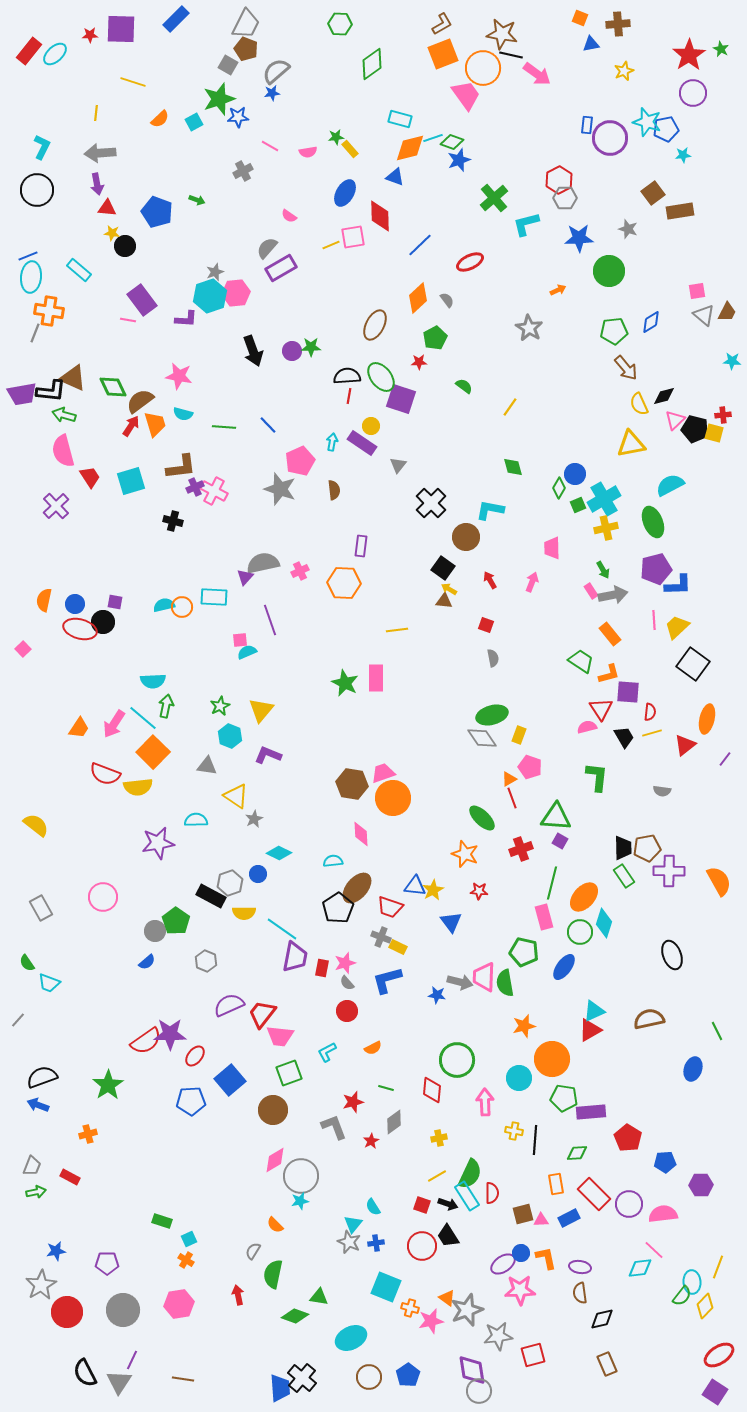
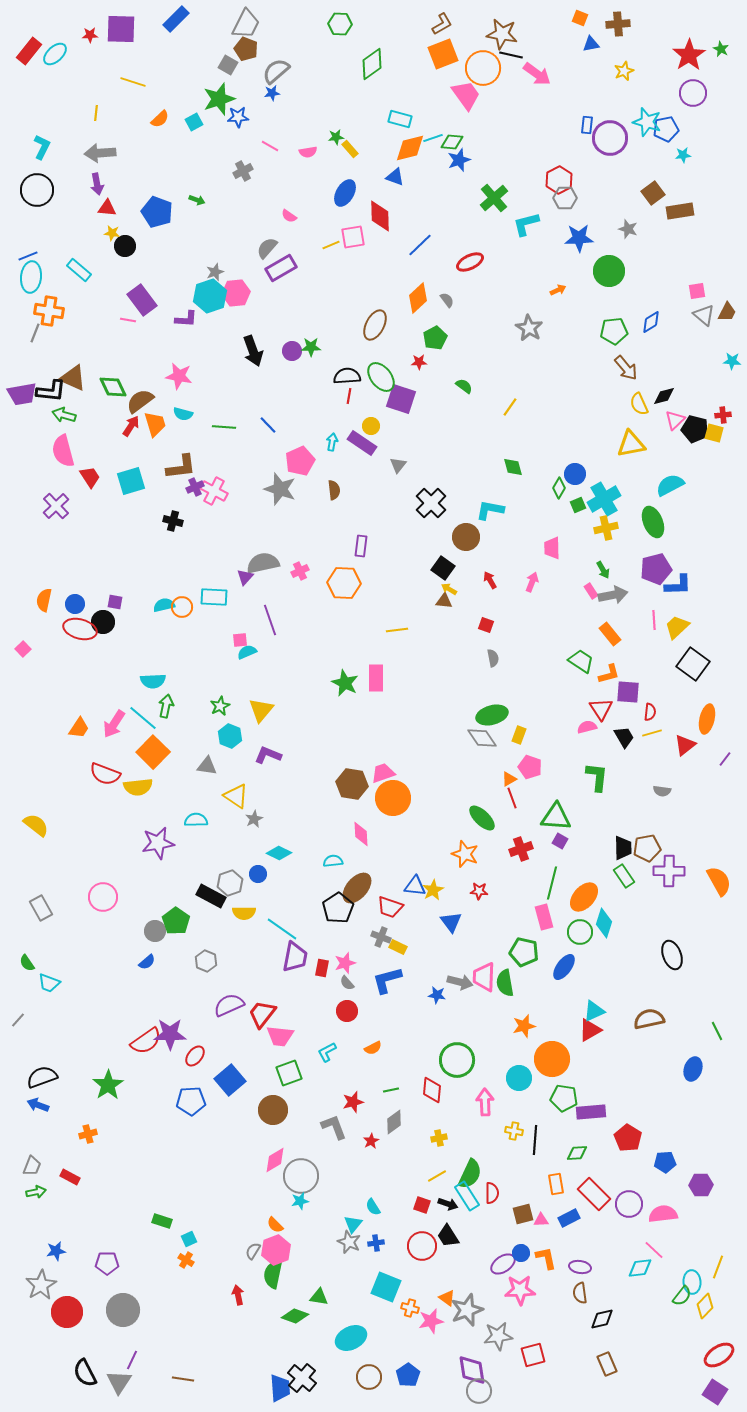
green diamond at (452, 142): rotated 15 degrees counterclockwise
green line at (386, 1088): moved 5 px right, 2 px down; rotated 28 degrees counterclockwise
pink hexagon at (179, 1304): moved 97 px right, 54 px up; rotated 12 degrees counterclockwise
